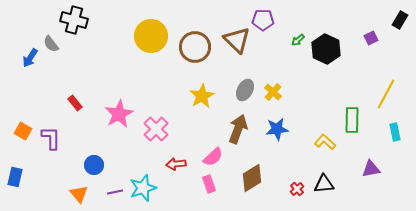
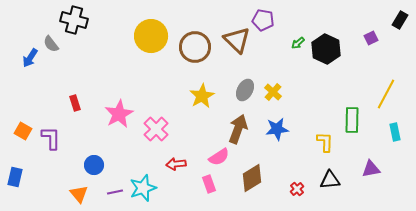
purple pentagon: rotated 10 degrees clockwise
green arrow: moved 3 px down
red rectangle: rotated 21 degrees clockwise
yellow L-shape: rotated 50 degrees clockwise
pink semicircle: moved 6 px right; rotated 10 degrees clockwise
black triangle: moved 6 px right, 4 px up
